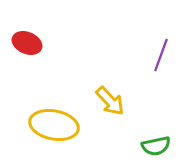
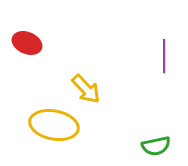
purple line: moved 3 px right, 1 px down; rotated 20 degrees counterclockwise
yellow arrow: moved 24 px left, 12 px up
